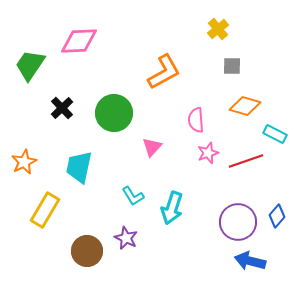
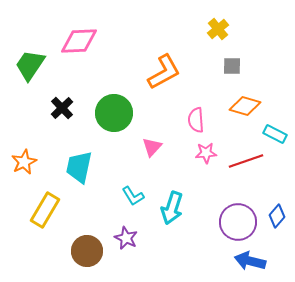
pink star: moved 2 px left; rotated 15 degrees clockwise
